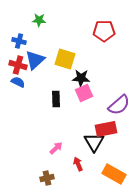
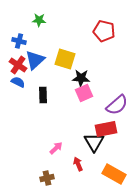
red pentagon: rotated 15 degrees clockwise
red cross: rotated 18 degrees clockwise
black rectangle: moved 13 px left, 4 px up
purple semicircle: moved 2 px left
